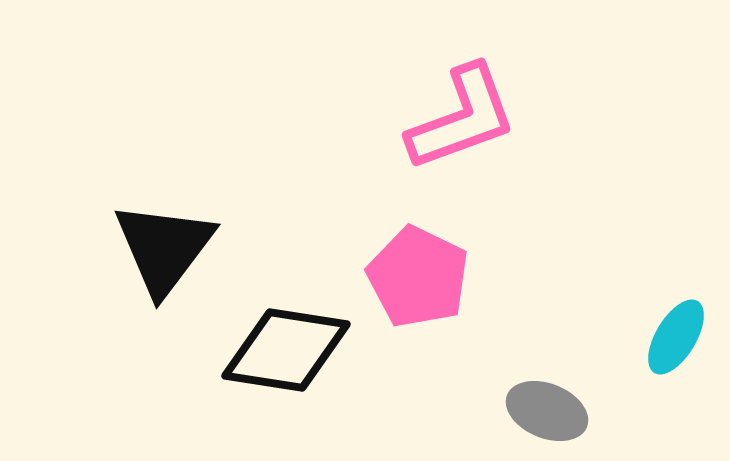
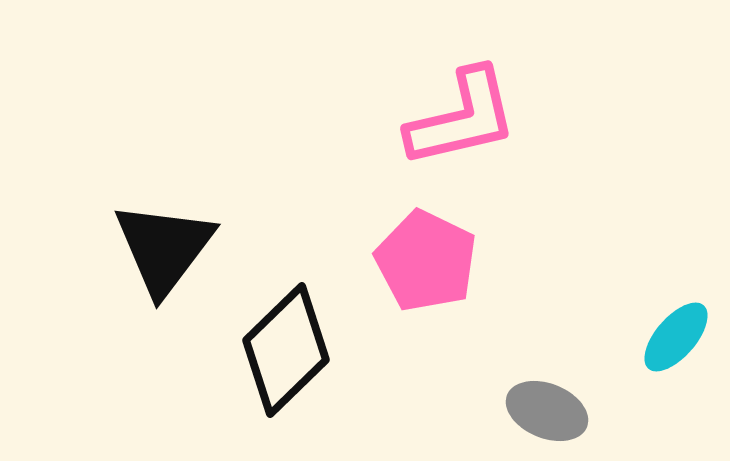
pink L-shape: rotated 7 degrees clockwise
pink pentagon: moved 8 px right, 16 px up
cyan ellipse: rotated 10 degrees clockwise
black diamond: rotated 53 degrees counterclockwise
